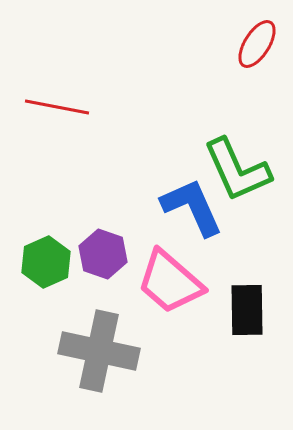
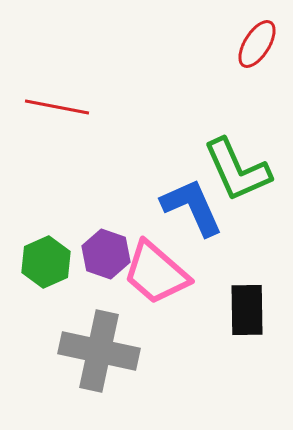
purple hexagon: moved 3 px right
pink trapezoid: moved 14 px left, 9 px up
